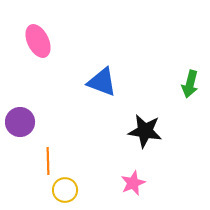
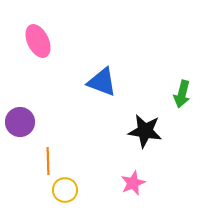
green arrow: moved 8 px left, 10 px down
